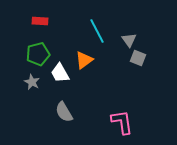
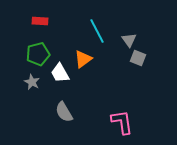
orange triangle: moved 1 px left, 1 px up
